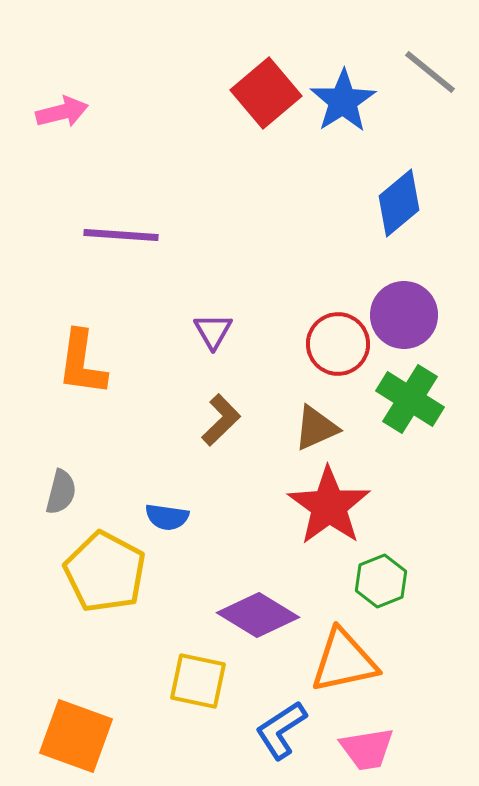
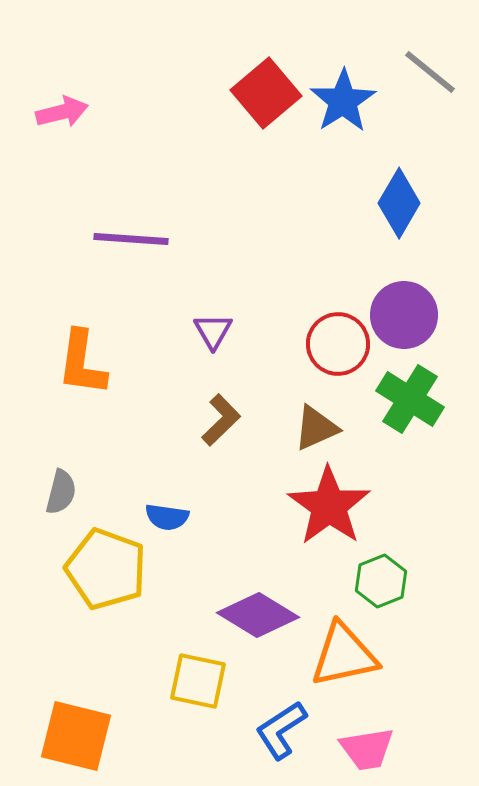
blue diamond: rotated 20 degrees counterclockwise
purple line: moved 10 px right, 4 px down
yellow pentagon: moved 1 px right, 3 px up; rotated 8 degrees counterclockwise
orange triangle: moved 6 px up
orange square: rotated 6 degrees counterclockwise
